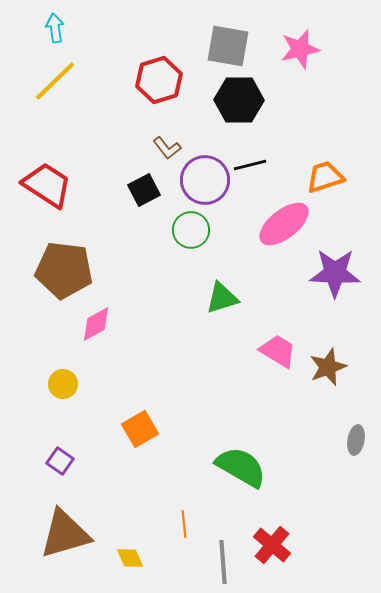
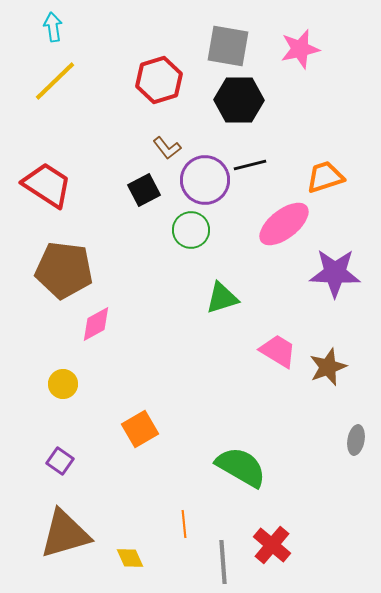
cyan arrow: moved 2 px left, 1 px up
